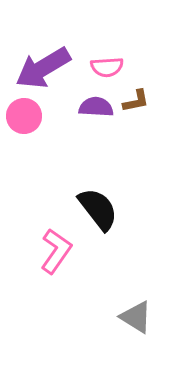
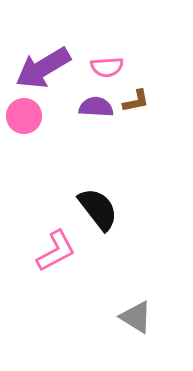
pink L-shape: rotated 27 degrees clockwise
